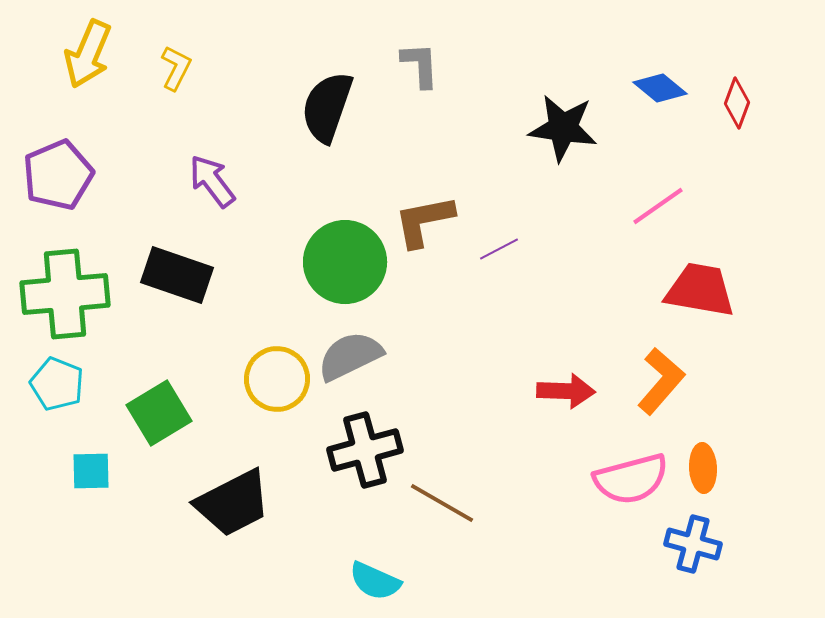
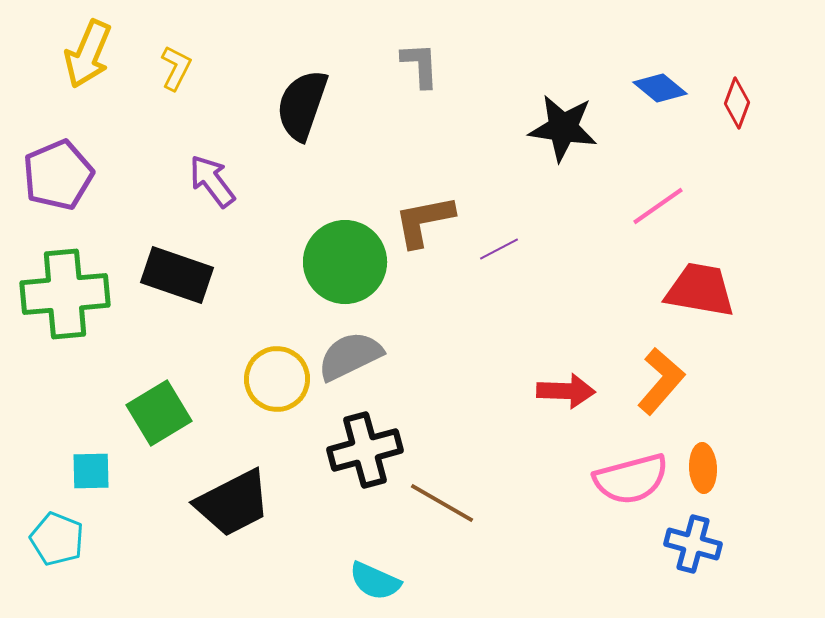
black semicircle: moved 25 px left, 2 px up
cyan pentagon: moved 155 px down
